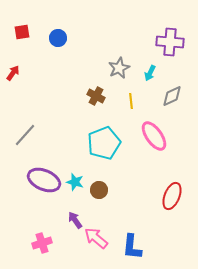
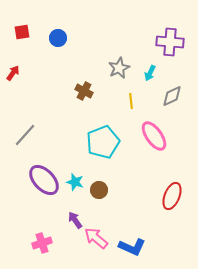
brown cross: moved 12 px left, 5 px up
cyan pentagon: moved 1 px left, 1 px up
purple ellipse: rotated 24 degrees clockwise
blue L-shape: rotated 72 degrees counterclockwise
